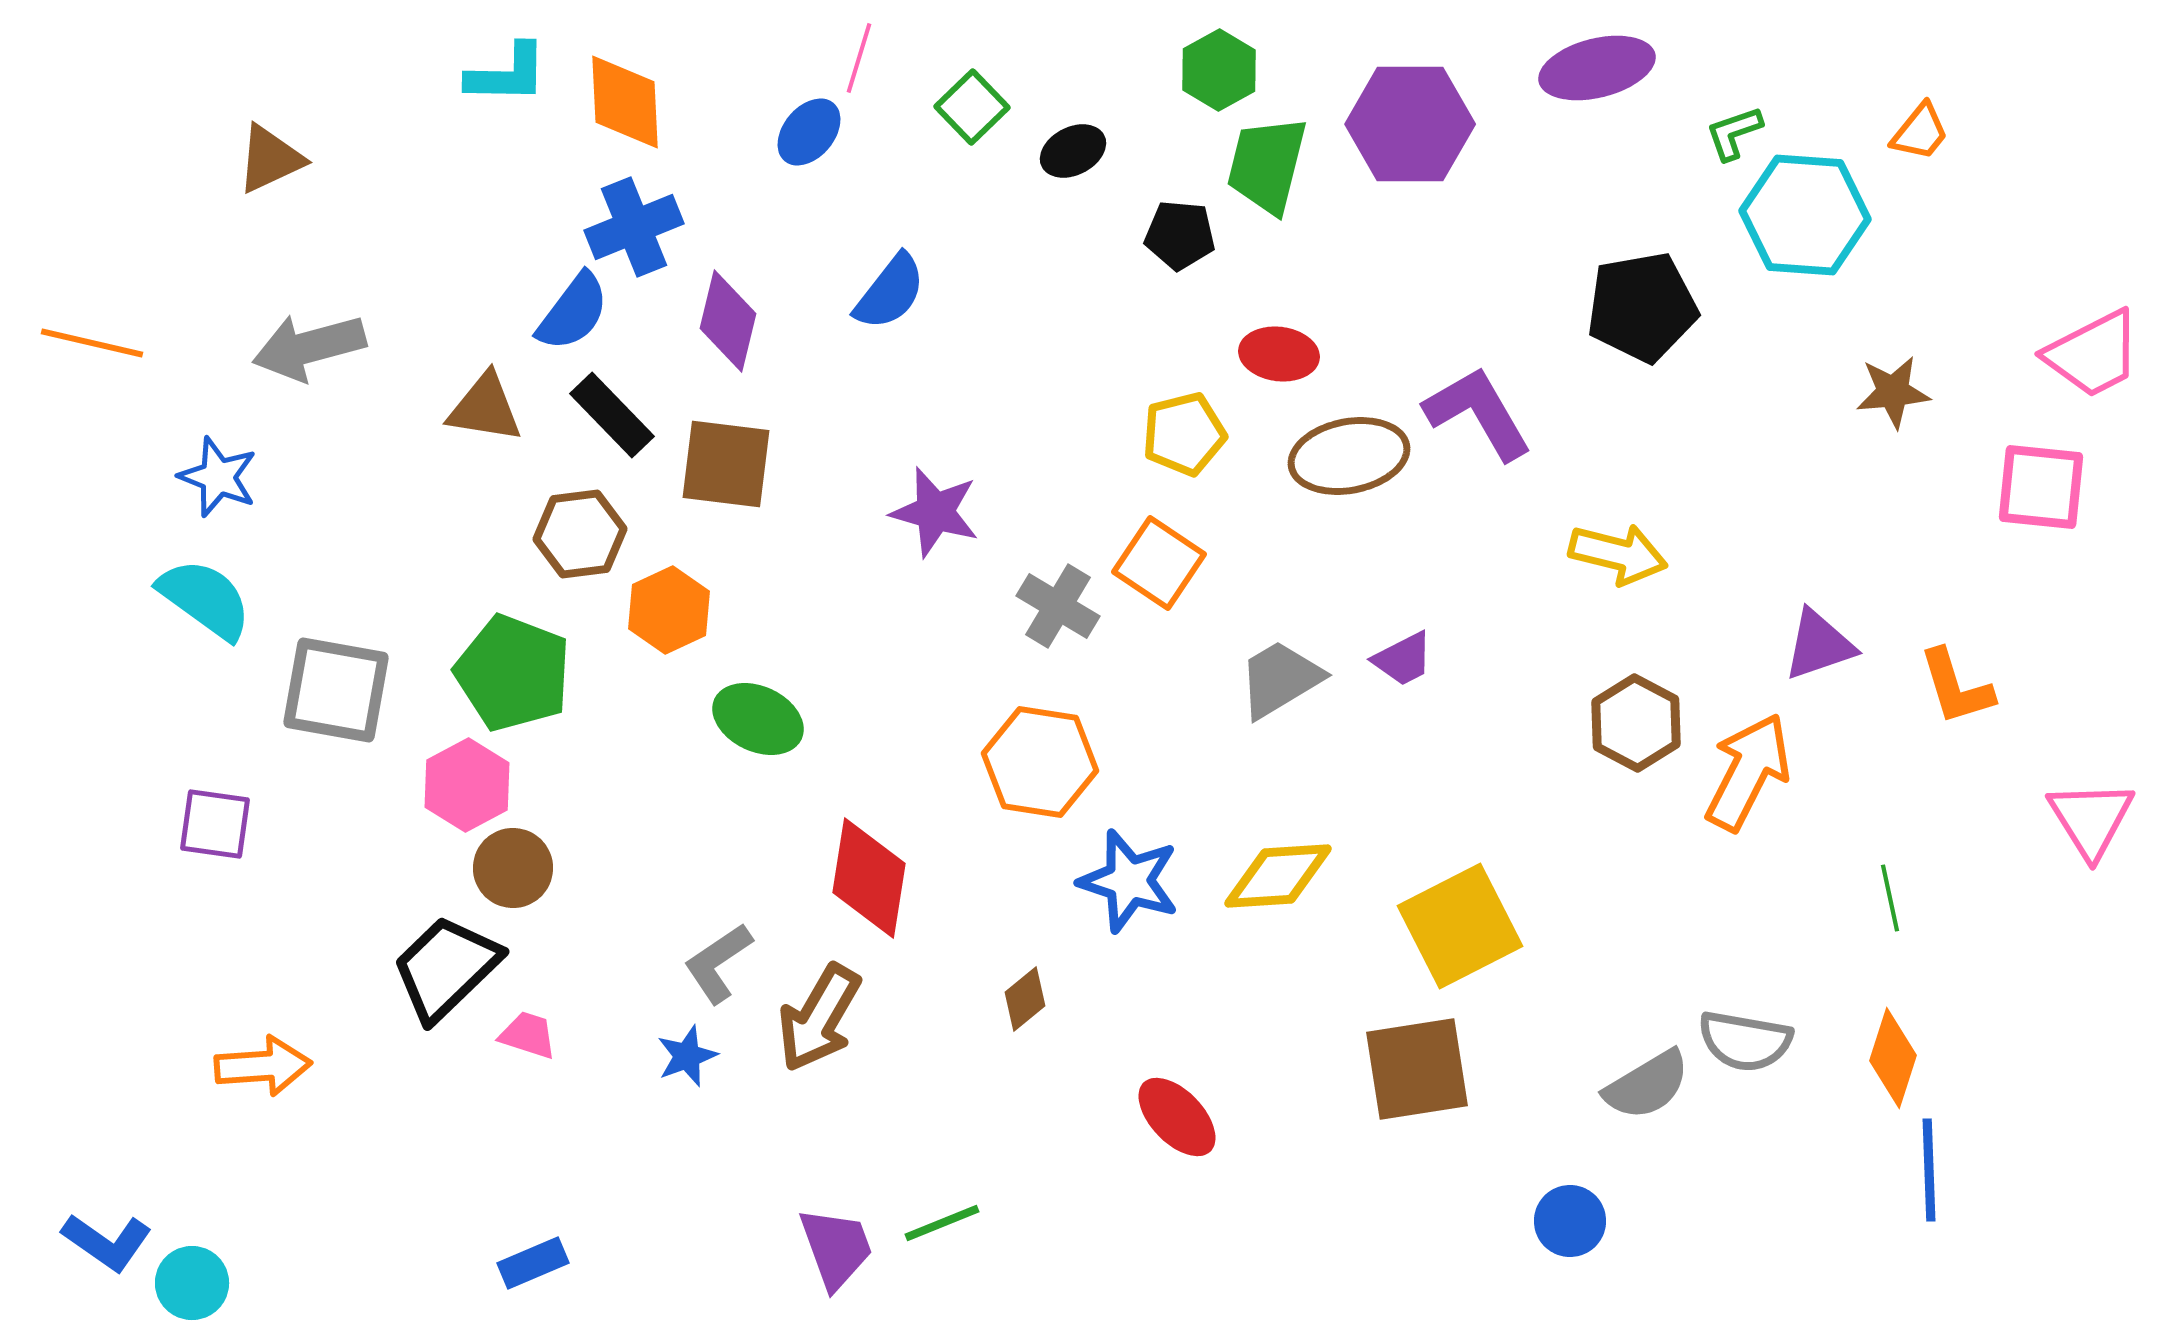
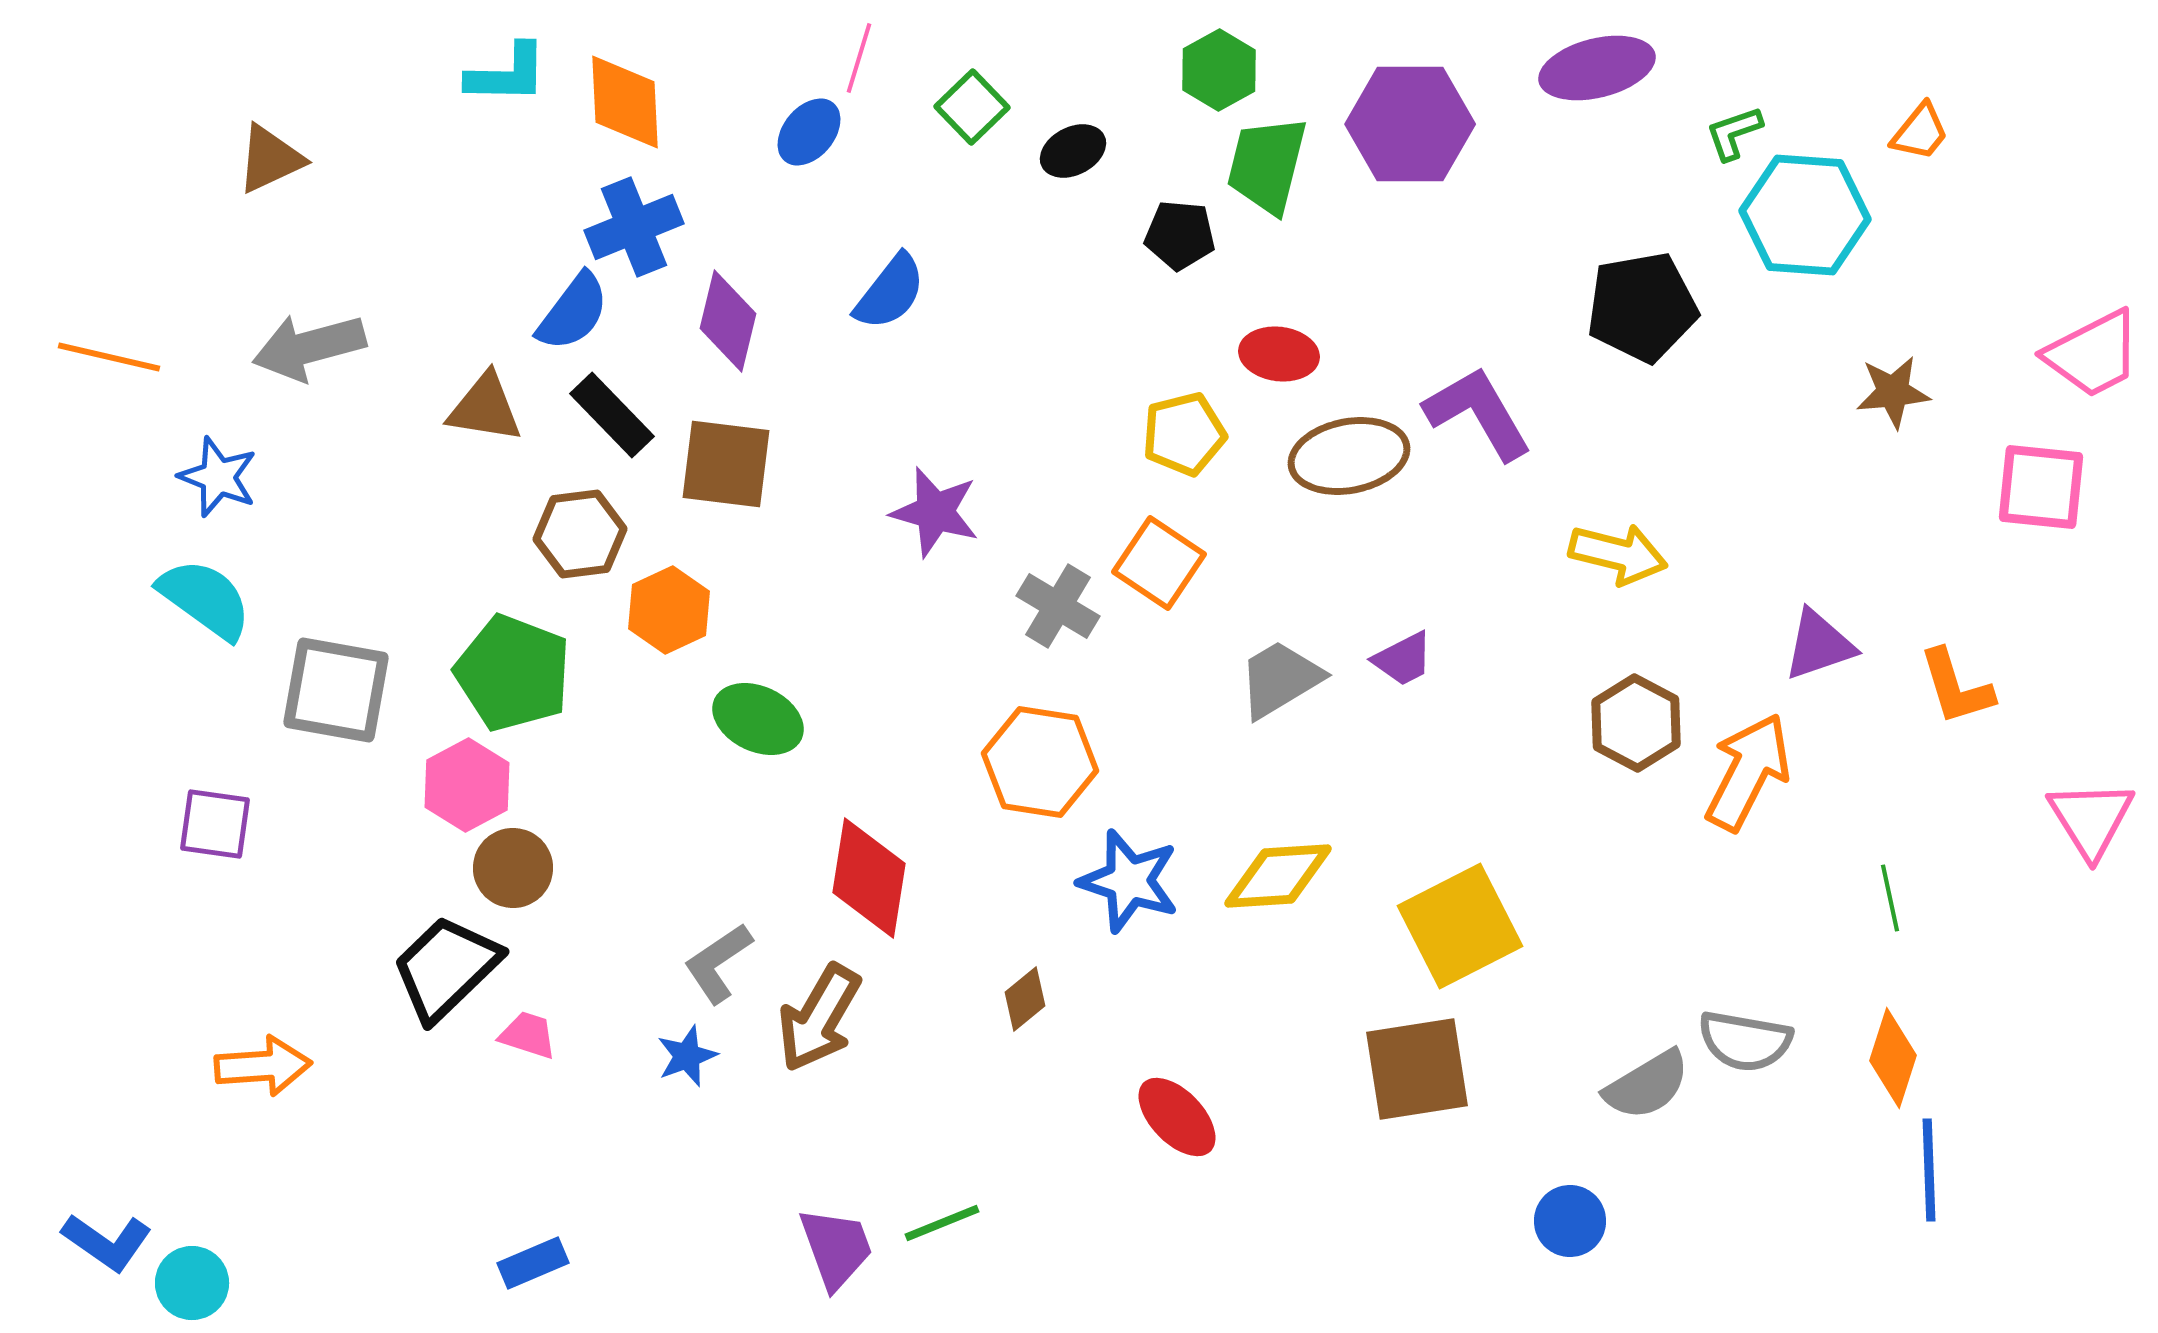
orange line at (92, 343): moved 17 px right, 14 px down
